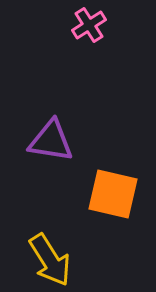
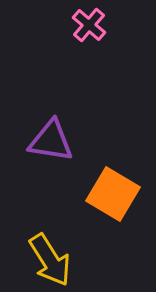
pink cross: rotated 16 degrees counterclockwise
orange square: rotated 18 degrees clockwise
